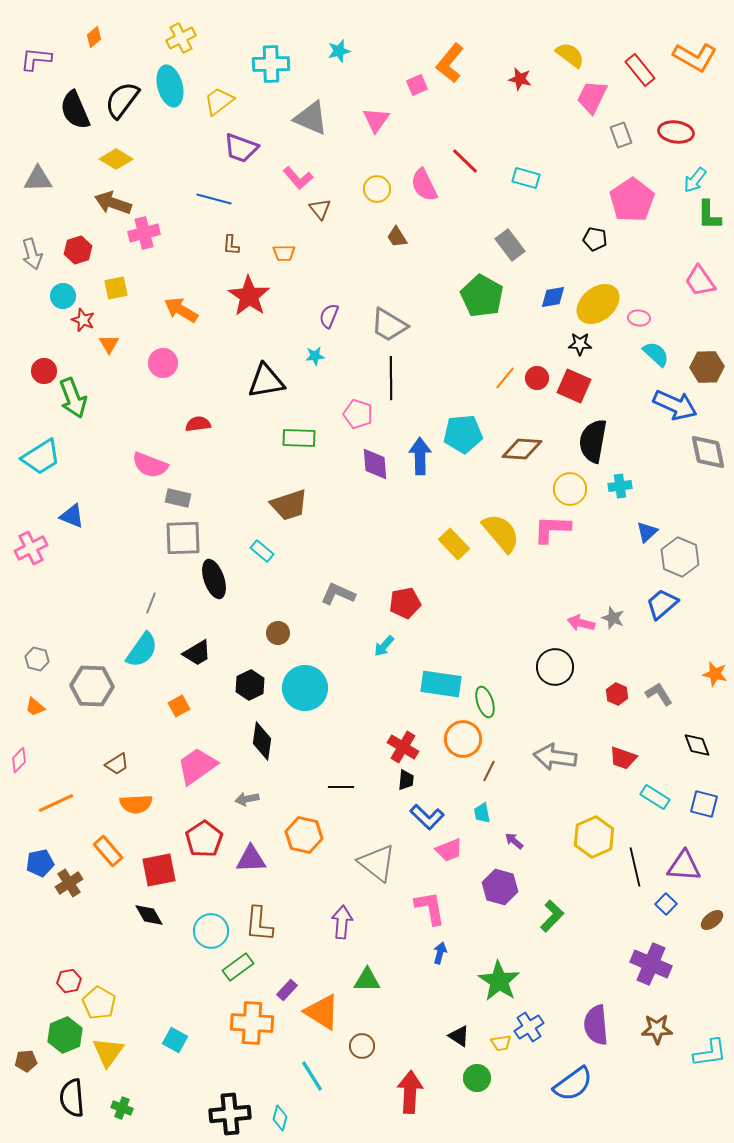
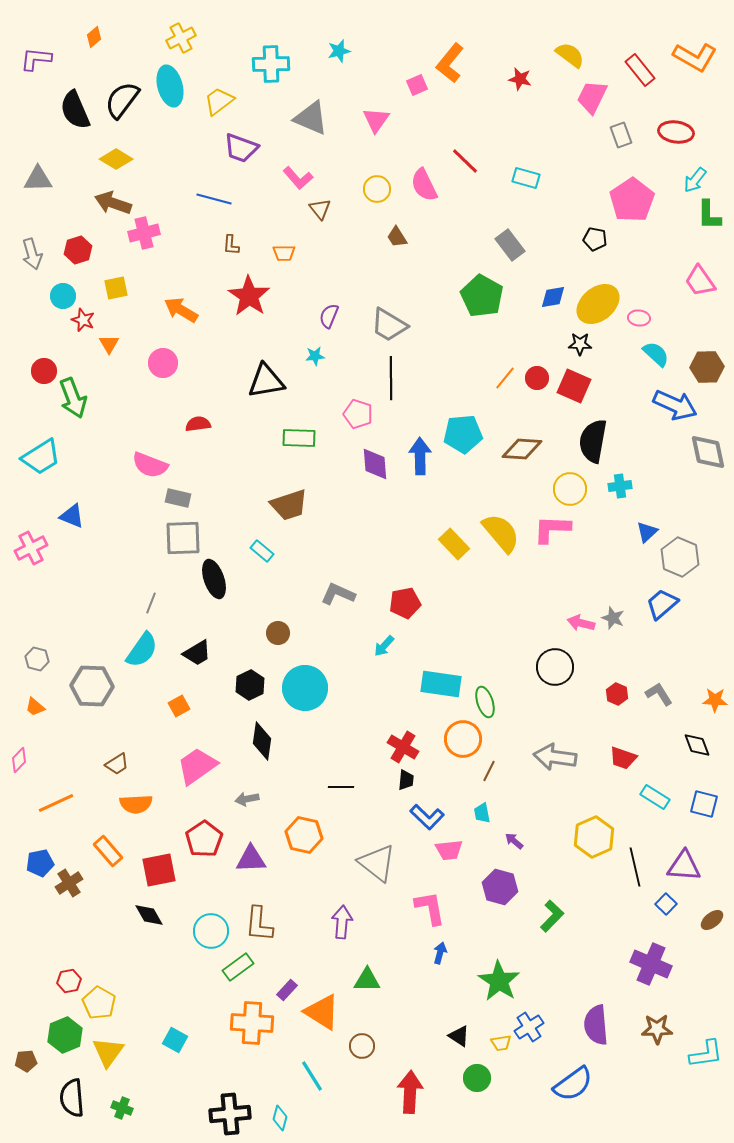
orange star at (715, 674): moved 26 px down; rotated 10 degrees counterclockwise
pink trapezoid at (449, 850): rotated 16 degrees clockwise
cyan L-shape at (710, 1053): moved 4 px left, 1 px down
